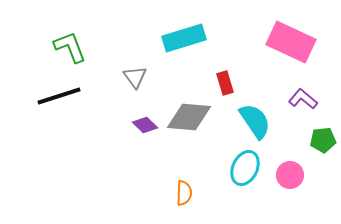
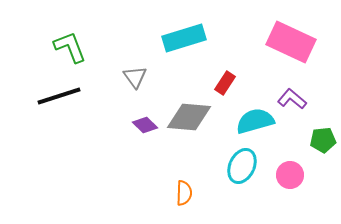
red rectangle: rotated 50 degrees clockwise
purple L-shape: moved 11 px left
cyan semicircle: rotated 72 degrees counterclockwise
cyan ellipse: moved 3 px left, 2 px up
